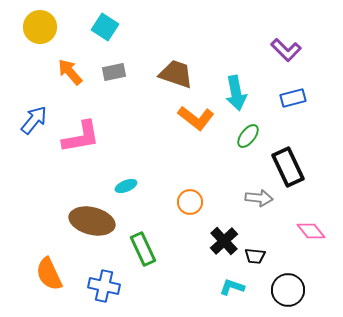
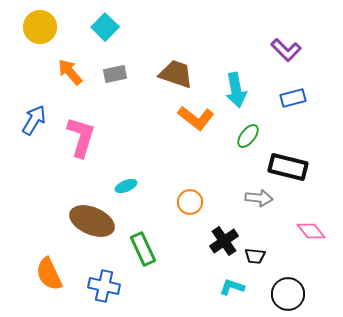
cyan square: rotated 12 degrees clockwise
gray rectangle: moved 1 px right, 2 px down
cyan arrow: moved 3 px up
blue arrow: rotated 8 degrees counterclockwise
pink L-shape: rotated 63 degrees counterclockwise
black rectangle: rotated 51 degrees counterclockwise
brown ellipse: rotated 9 degrees clockwise
black cross: rotated 8 degrees clockwise
black circle: moved 4 px down
